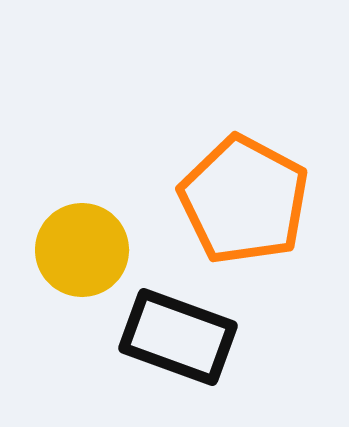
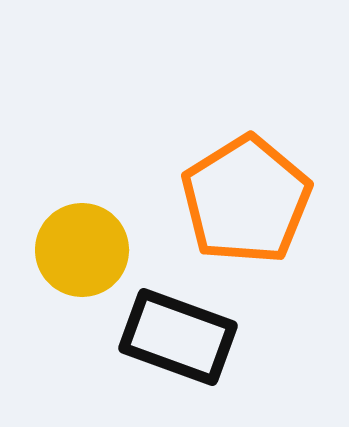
orange pentagon: moved 2 px right; rotated 12 degrees clockwise
